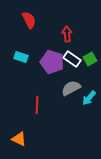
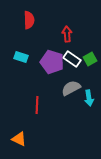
red semicircle: rotated 24 degrees clockwise
cyan arrow: rotated 49 degrees counterclockwise
